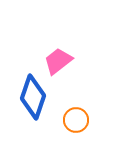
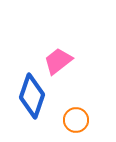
blue diamond: moved 1 px left, 1 px up
